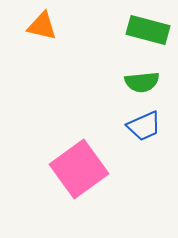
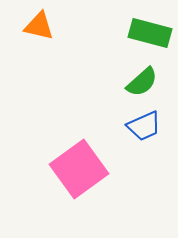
orange triangle: moved 3 px left
green rectangle: moved 2 px right, 3 px down
green semicircle: rotated 36 degrees counterclockwise
